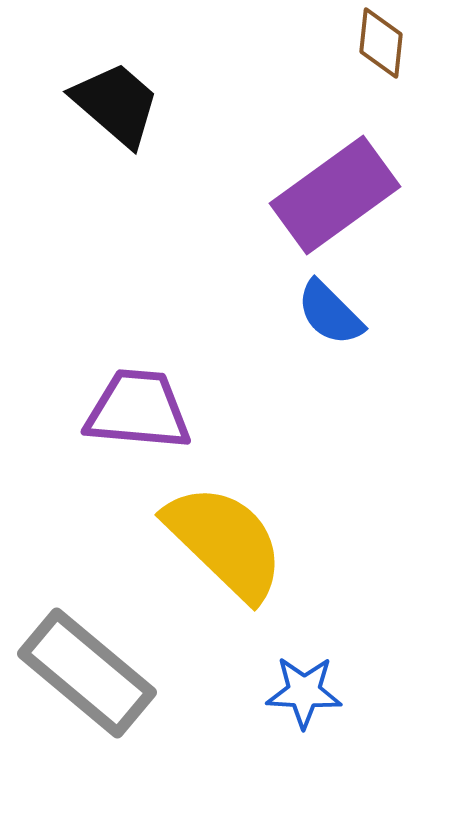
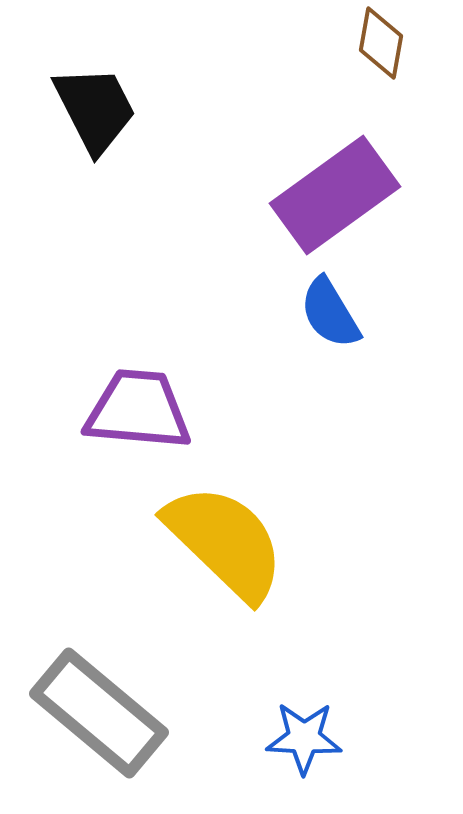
brown diamond: rotated 4 degrees clockwise
black trapezoid: moved 21 px left, 5 px down; rotated 22 degrees clockwise
blue semicircle: rotated 14 degrees clockwise
gray rectangle: moved 12 px right, 40 px down
blue star: moved 46 px down
